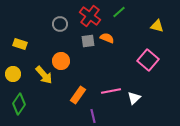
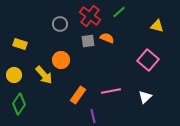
orange circle: moved 1 px up
yellow circle: moved 1 px right, 1 px down
white triangle: moved 11 px right, 1 px up
